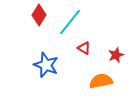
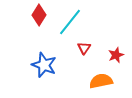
red triangle: rotated 32 degrees clockwise
blue star: moved 2 px left
